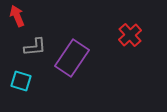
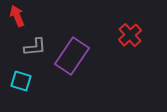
purple rectangle: moved 2 px up
